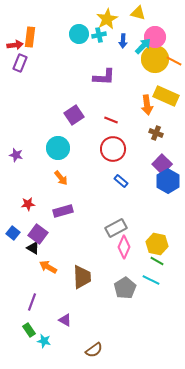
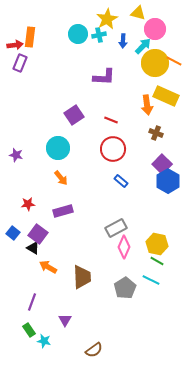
cyan circle at (79, 34): moved 1 px left
pink circle at (155, 37): moved 8 px up
yellow circle at (155, 59): moved 4 px down
purple triangle at (65, 320): rotated 32 degrees clockwise
